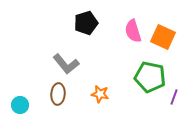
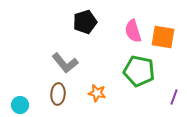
black pentagon: moved 1 px left, 1 px up
orange square: rotated 15 degrees counterclockwise
gray L-shape: moved 1 px left, 1 px up
green pentagon: moved 11 px left, 6 px up
orange star: moved 3 px left, 1 px up
